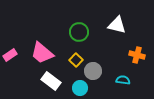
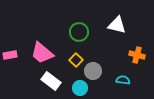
pink rectangle: rotated 24 degrees clockwise
